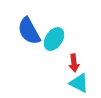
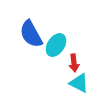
blue semicircle: moved 2 px right, 3 px down
cyan ellipse: moved 2 px right, 6 px down
